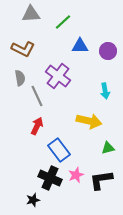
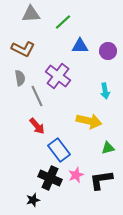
red arrow: rotated 114 degrees clockwise
